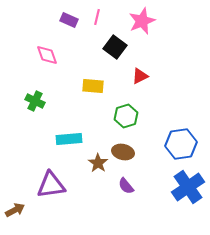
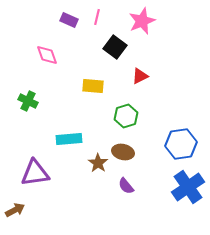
green cross: moved 7 px left
purple triangle: moved 16 px left, 12 px up
